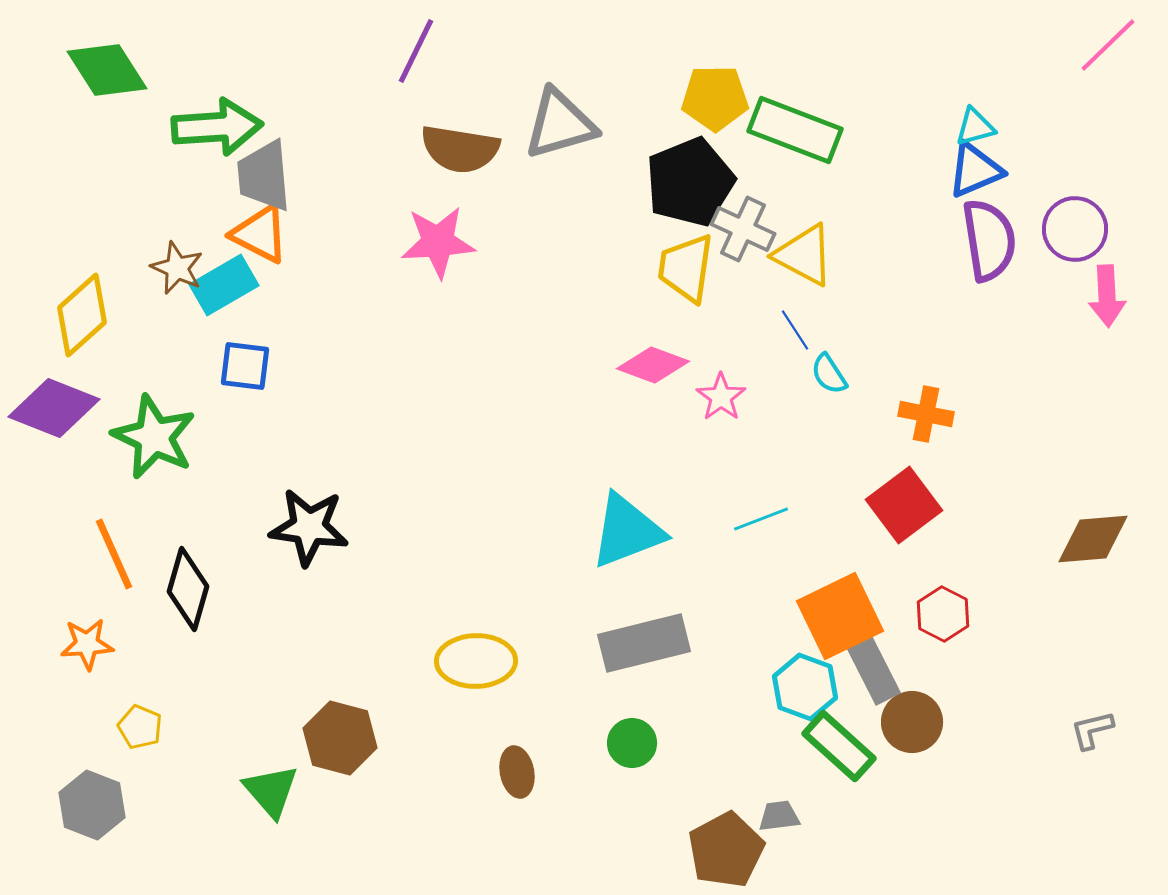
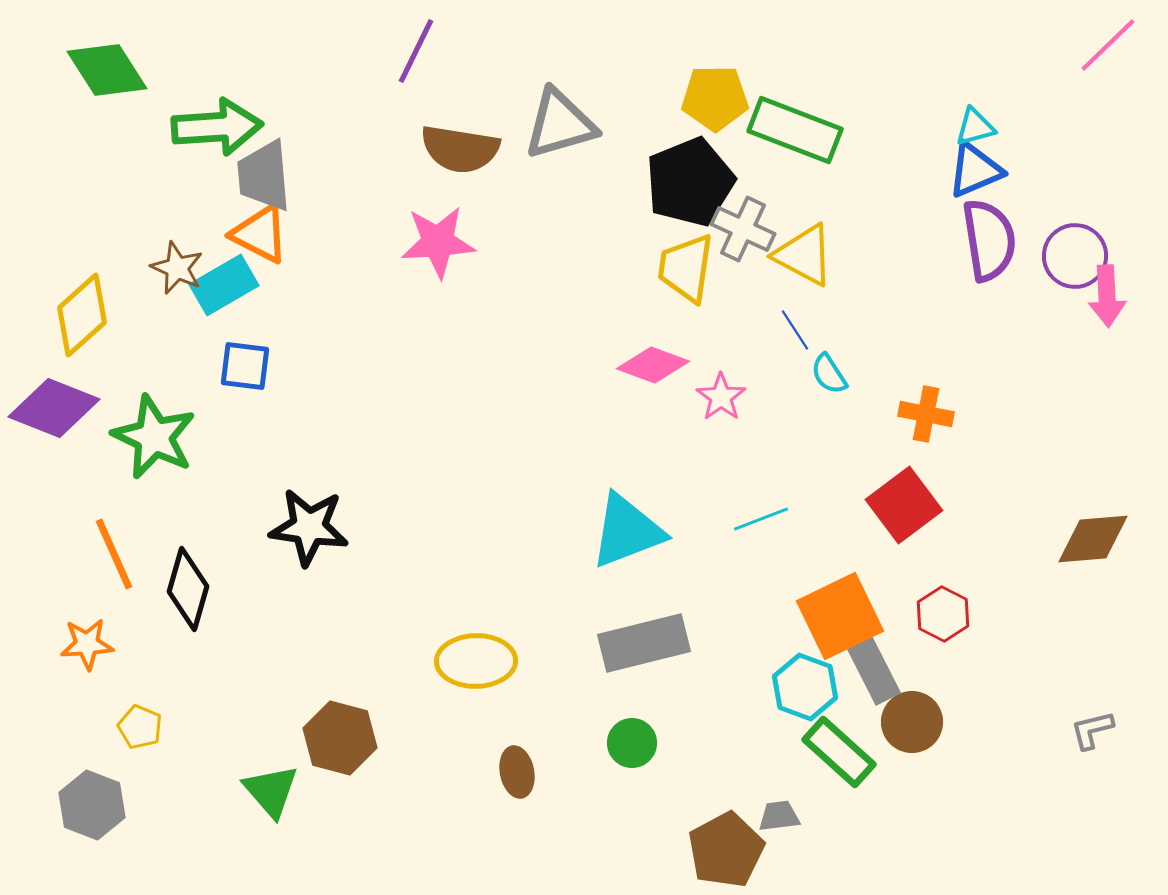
purple circle at (1075, 229): moved 27 px down
green rectangle at (839, 746): moved 6 px down
